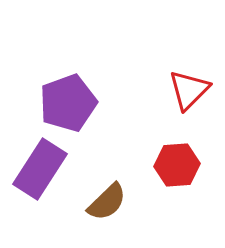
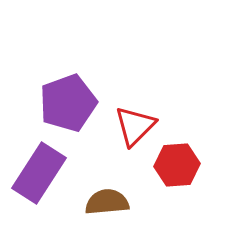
red triangle: moved 54 px left, 36 px down
purple rectangle: moved 1 px left, 4 px down
brown semicircle: rotated 141 degrees counterclockwise
